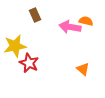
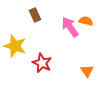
pink arrow: rotated 45 degrees clockwise
yellow star: rotated 30 degrees clockwise
red star: moved 13 px right
orange triangle: moved 4 px right, 2 px down; rotated 16 degrees clockwise
